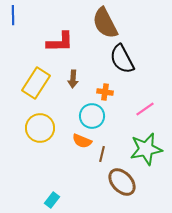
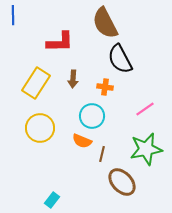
black semicircle: moved 2 px left
orange cross: moved 5 px up
